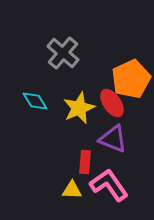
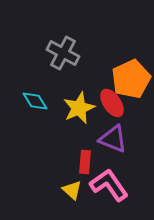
gray cross: rotated 12 degrees counterclockwise
yellow triangle: rotated 40 degrees clockwise
